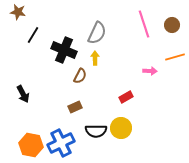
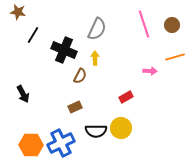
gray semicircle: moved 4 px up
orange hexagon: rotated 10 degrees counterclockwise
